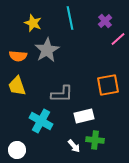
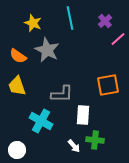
gray star: rotated 15 degrees counterclockwise
orange semicircle: rotated 30 degrees clockwise
white rectangle: moved 1 px left, 1 px up; rotated 72 degrees counterclockwise
